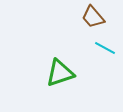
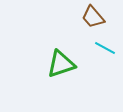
green triangle: moved 1 px right, 9 px up
